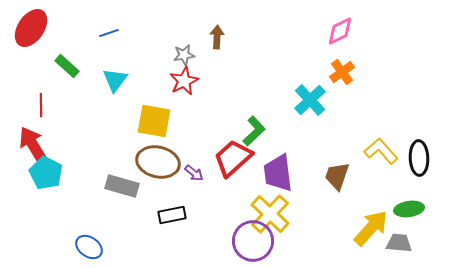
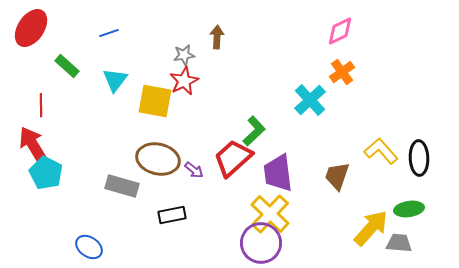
yellow square: moved 1 px right, 20 px up
brown ellipse: moved 3 px up
purple arrow: moved 3 px up
purple circle: moved 8 px right, 2 px down
